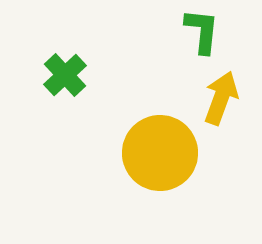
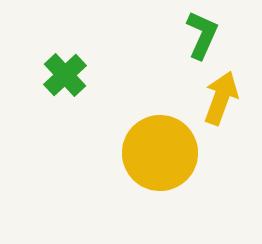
green L-shape: moved 4 px down; rotated 18 degrees clockwise
